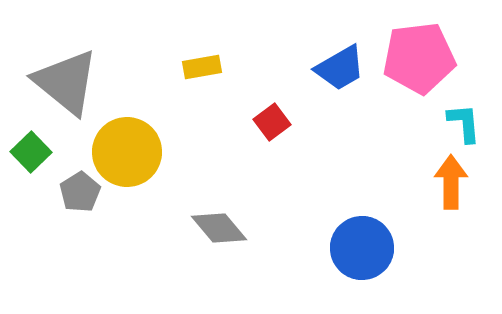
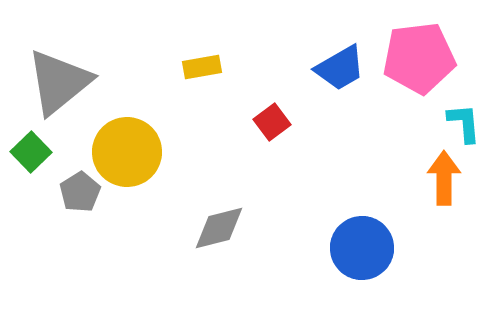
gray triangle: moved 7 px left; rotated 42 degrees clockwise
orange arrow: moved 7 px left, 4 px up
gray diamond: rotated 64 degrees counterclockwise
